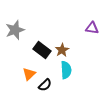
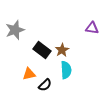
orange triangle: rotated 32 degrees clockwise
